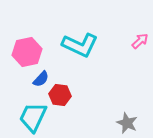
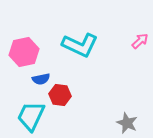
pink hexagon: moved 3 px left
blue semicircle: rotated 36 degrees clockwise
cyan trapezoid: moved 2 px left, 1 px up
